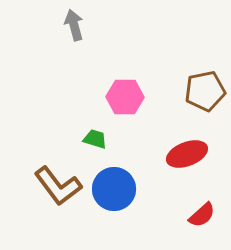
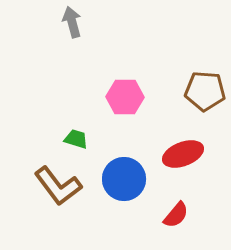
gray arrow: moved 2 px left, 3 px up
brown pentagon: rotated 15 degrees clockwise
green trapezoid: moved 19 px left
red ellipse: moved 4 px left
blue circle: moved 10 px right, 10 px up
red semicircle: moved 26 px left; rotated 8 degrees counterclockwise
